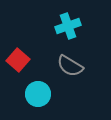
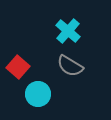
cyan cross: moved 5 px down; rotated 30 degrees counterclockwise
red square: moved 7 px down
